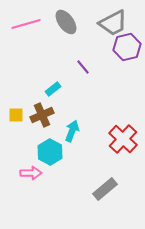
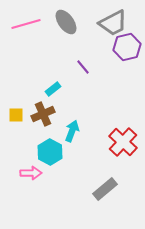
brown cross: moved 1 px right, 1 px up
red cross: moved 3 px down
